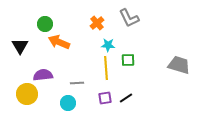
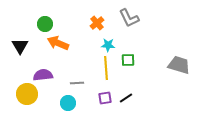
orange arrow: moved 1 px left, 1 px down
